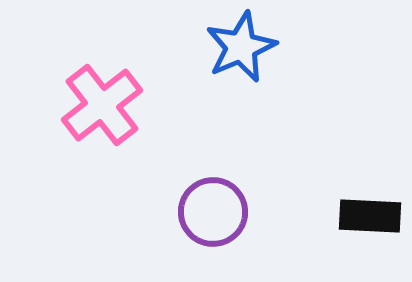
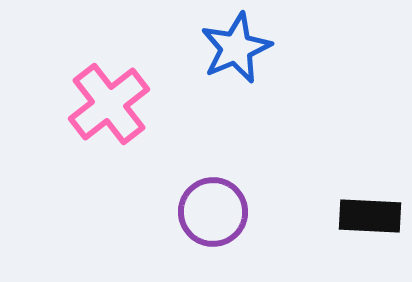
blue star: moved 5 px left, 1 px down
pink cross: moved 7 px right, 1 px up
